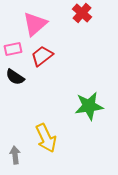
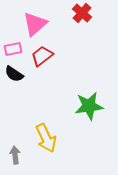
black semicircle: moved 1 px left, 3 px up
